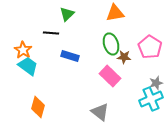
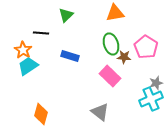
green triangle: moved 1 px left, 1 px down
black line: moved 10 px left
pink pentagon: moved 4 px left
cyan trapezoid: rotated 70 degrees counterclockwise
orange diamond: moved 3 px right, 7 px down
